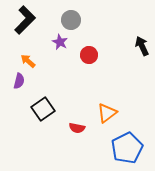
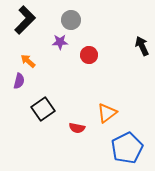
purple star: rotated 28 degrees counterclockwise
